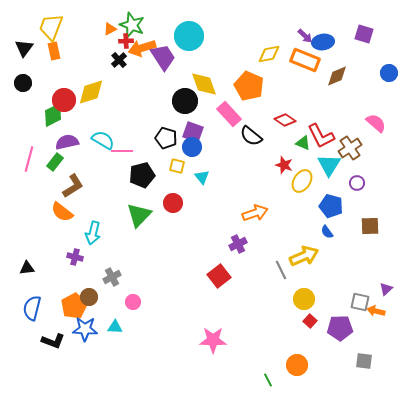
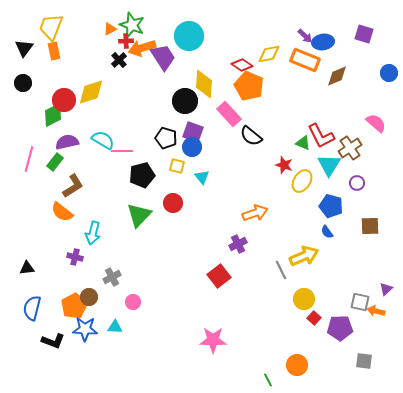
yellow diamond at (204, 84): rotated 24 degrees clockwise
red diamond at (285, 120): moved 43 px left, 55 px up
red square at (310, 321): moved 4 px right, 3 px up
